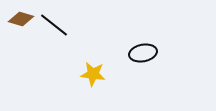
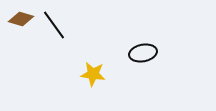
black line: rotated 16 degrees clockwise
